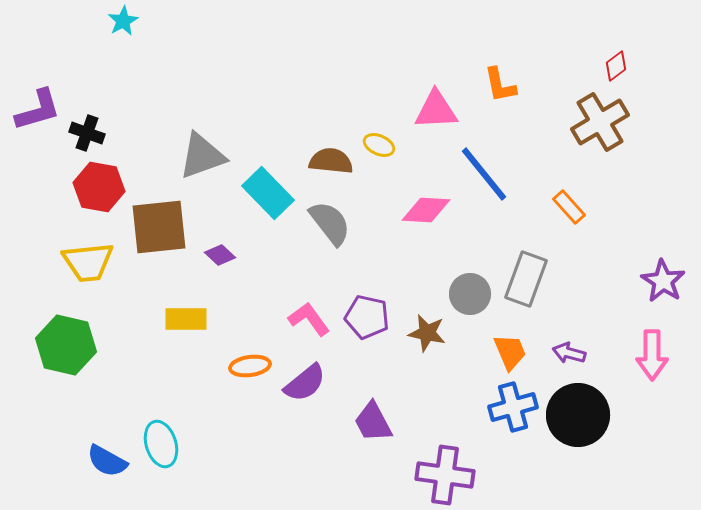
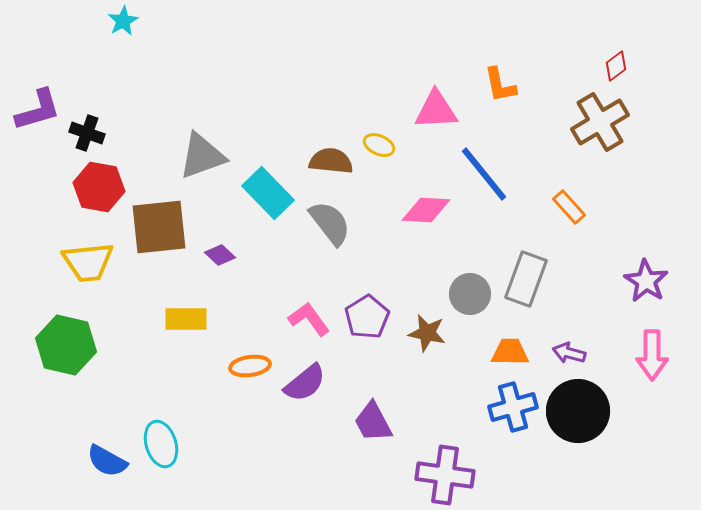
purple star: moved 17 px left
purple pentagon: rotated 27 degrees clockwise
orange trapezoid: rotated 66 degrees counterclockwise
black circle: moved 4 px up
